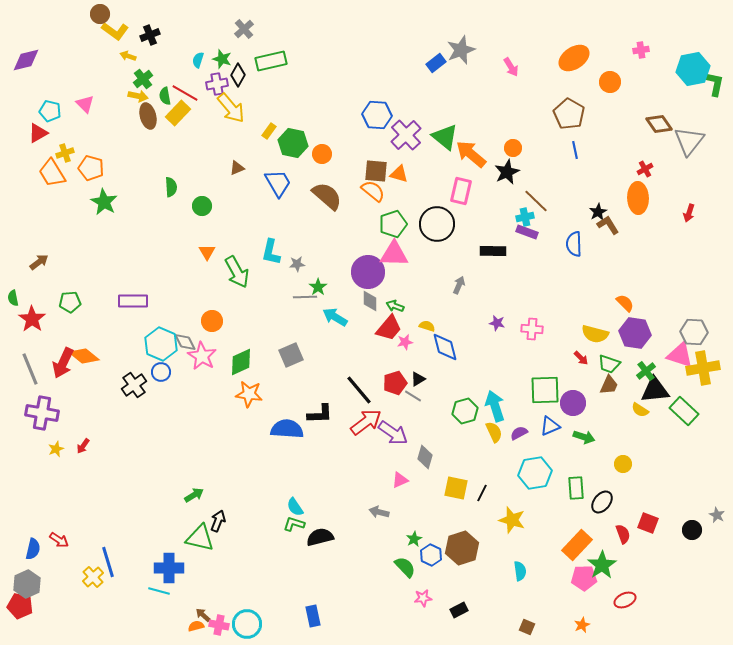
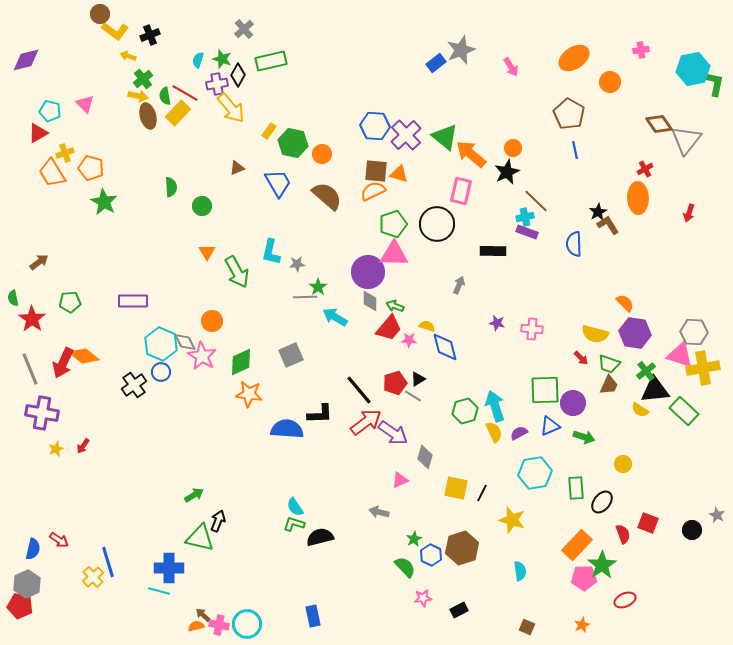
blue hexagon at (377, 115): moved 2 px left, 11 px down
gray triangle at (689, 141): moved 3 px left, 1 px up
orange semicircle at (373, 191): rotated 65 degrees counterclockwise
pink star at (405, 342): moved 4 px right, 2 px up; rotated 14 degrees clockwise
